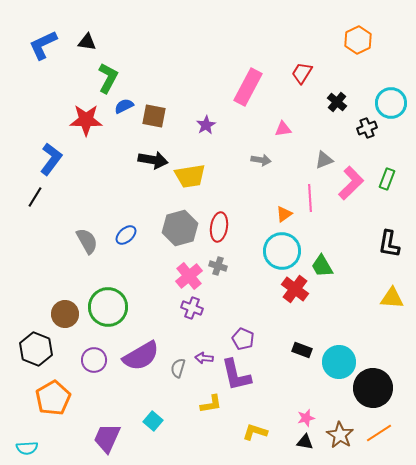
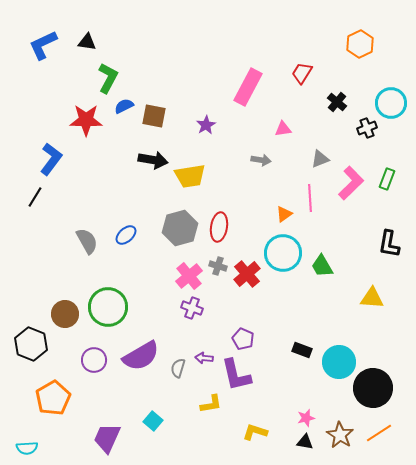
orange hexagon at (358, 40): moved 2 px right, 4 px down
gray triangle at (324, 160): moved 4 px left, 1 px up
cyan circle at (282, 251): moved 1 px right, 2 px down
red cross at (295, 289): moved 48 px left, 15 px up; rotated 12 degrees clockwise
yellow triangle at (392, 298): moved 20 px left
black hexagon at (36, 349): moved 5 px left, 5 px up
